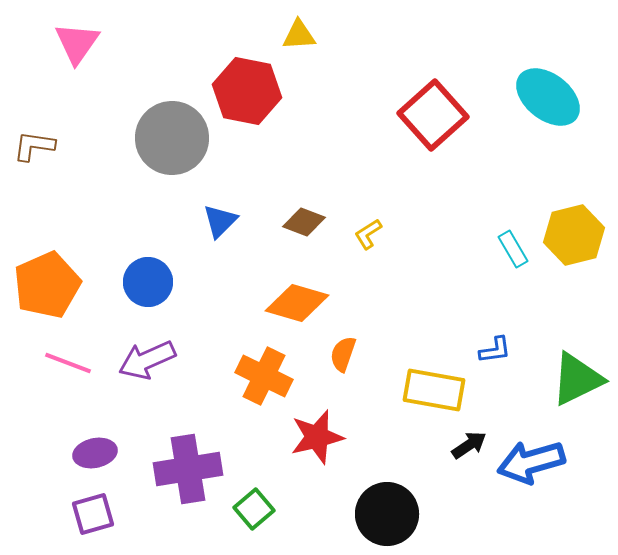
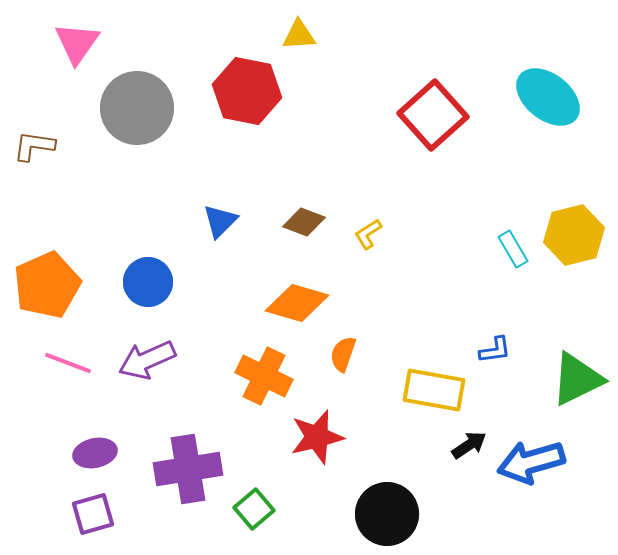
gray circle: moved 35 px left, 30 px up
